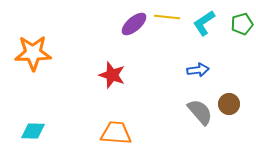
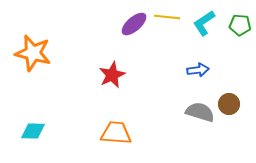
green pentagon: moved 2 px left, 1 px down; rotated 20 degrees clockwise
orange star: rotated 15 degrees clockwise
red star: rotated 28 degrees clockwise
gray semicircle: rotated 32 degrees counterclockwise
